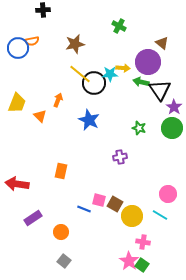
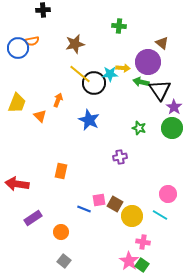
green cross: rotated 24 degrees counterclockwise
pink square: rotated 24 degrees counterclockwise
